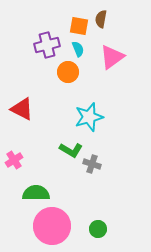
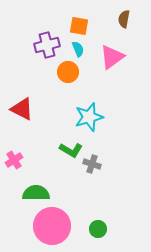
brown semicircle: moved 23 px right
